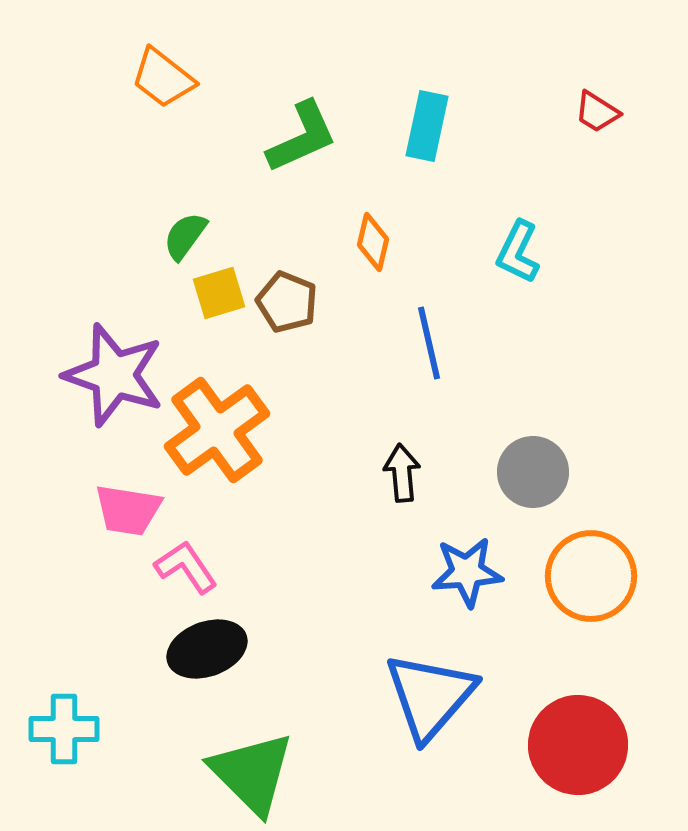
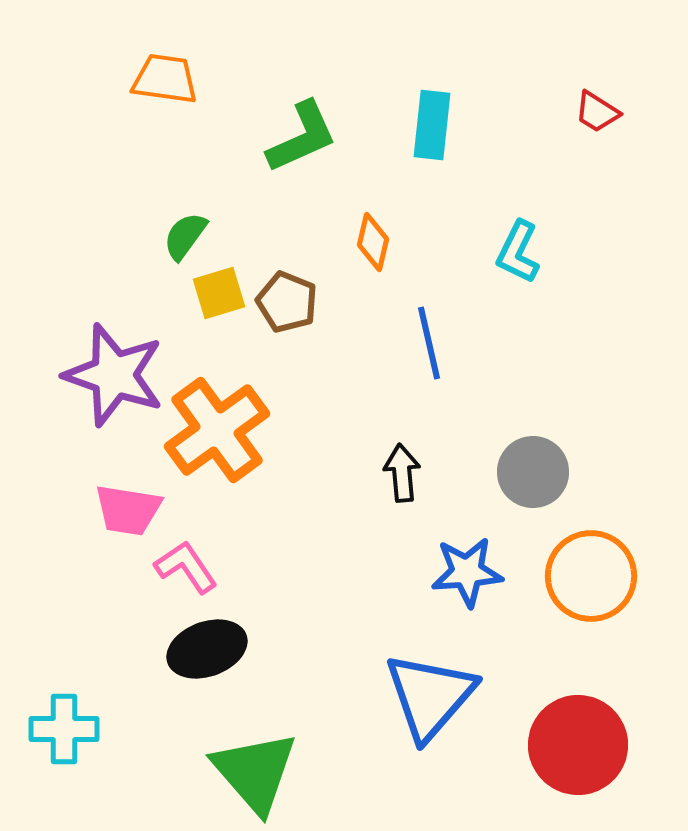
orange trapezoid: moved 2 px right, 1 px down; rotated 150 degrees clockwise
cyan rectangle: moved 5 px right, 1 px up; rotated 6 degrees counterclockwise
green triangle: moved 3 px right, 1 px up; rotated 4 degrees clockwise
